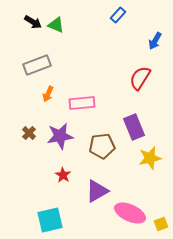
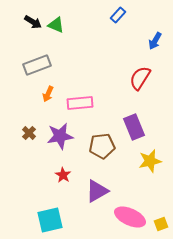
pink rectangle: moved 2 px left
yellow star: moved 3 px down
pink ellipse: moved 4 px down
